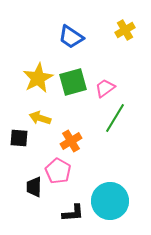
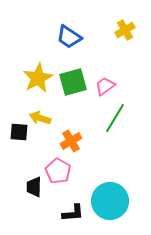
blue trapezoid: moved 2 px left
pink trapezoid: moved 2 px up
black square: moved 6 px up
